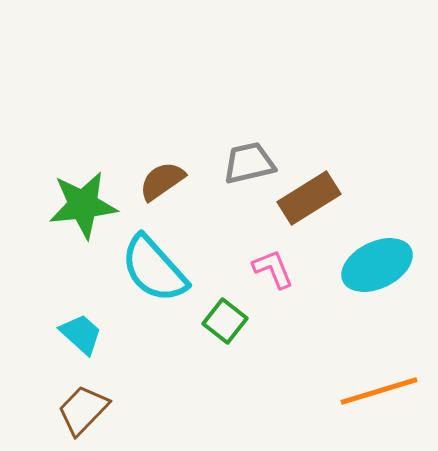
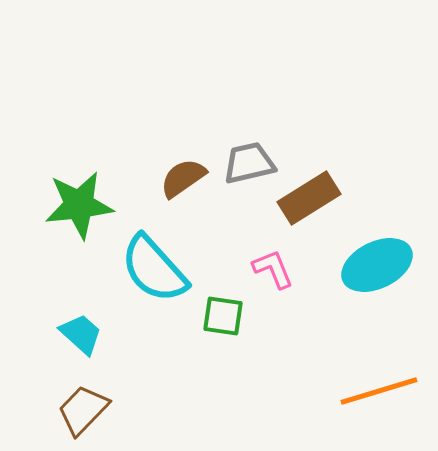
brown semicircle: moved 21 px right, 3 px up
green star: moved 4 px left
green square: moved 2 px left, 5 px up; rotated 30 degrees counterclockwise
